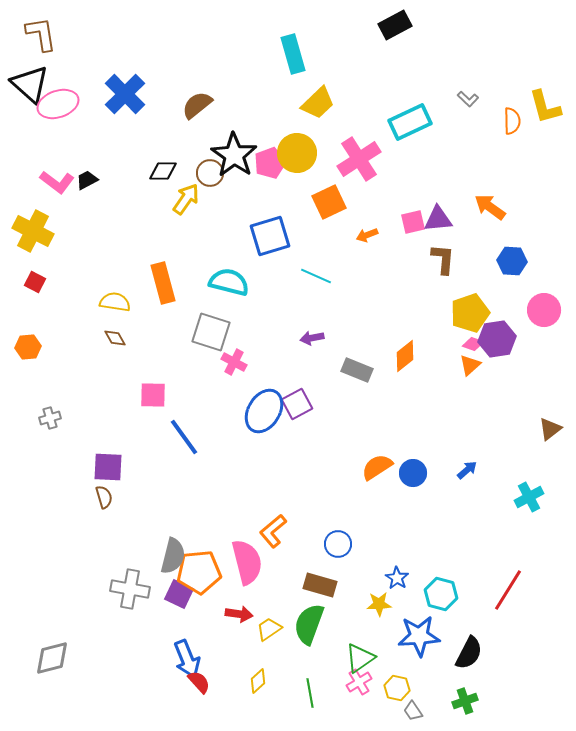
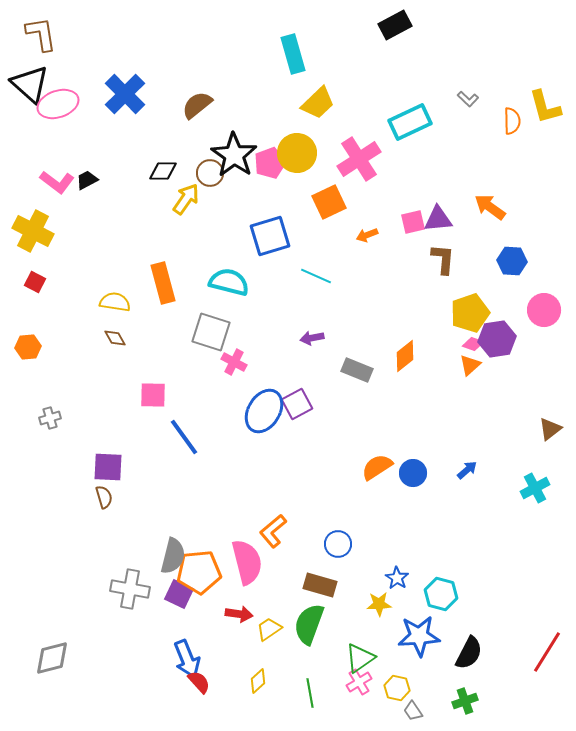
cyan cross at (529, 497): moved 6 px right, 9 px up
red line at (508, 590): moved 39 px right, 62 px down
